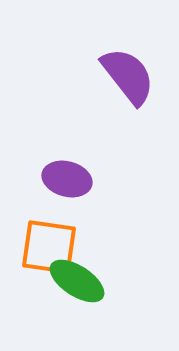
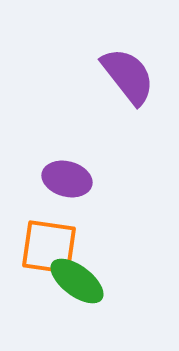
green ellipse: rotated 4 degrees clockwise
